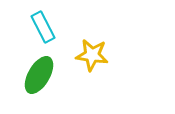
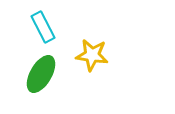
green ellipse: moved 2 px right, 1 px up
